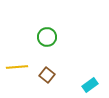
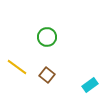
yellow line: rotated 40 degrees clockwise
